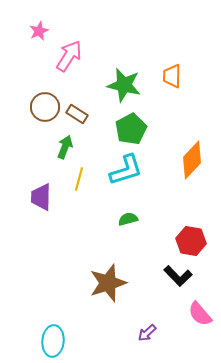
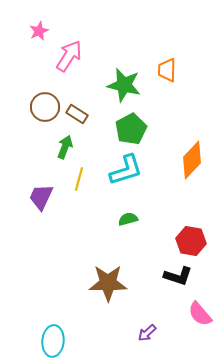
orange trapezoid: moved 5 px left, 6 px up
purple trapezoid: rotated 24 degrees clockwise
black L-shape: rotated 28 degrees counterclockwise
brown star: rotated 18 degrees clockwise
